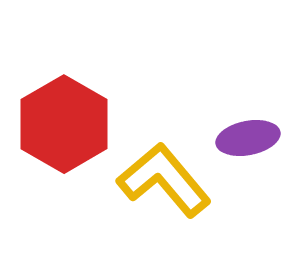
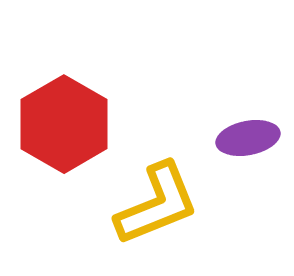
yellow L-shape: moved 7 px left, 24 px down; rotated 108 degrees clockwise
